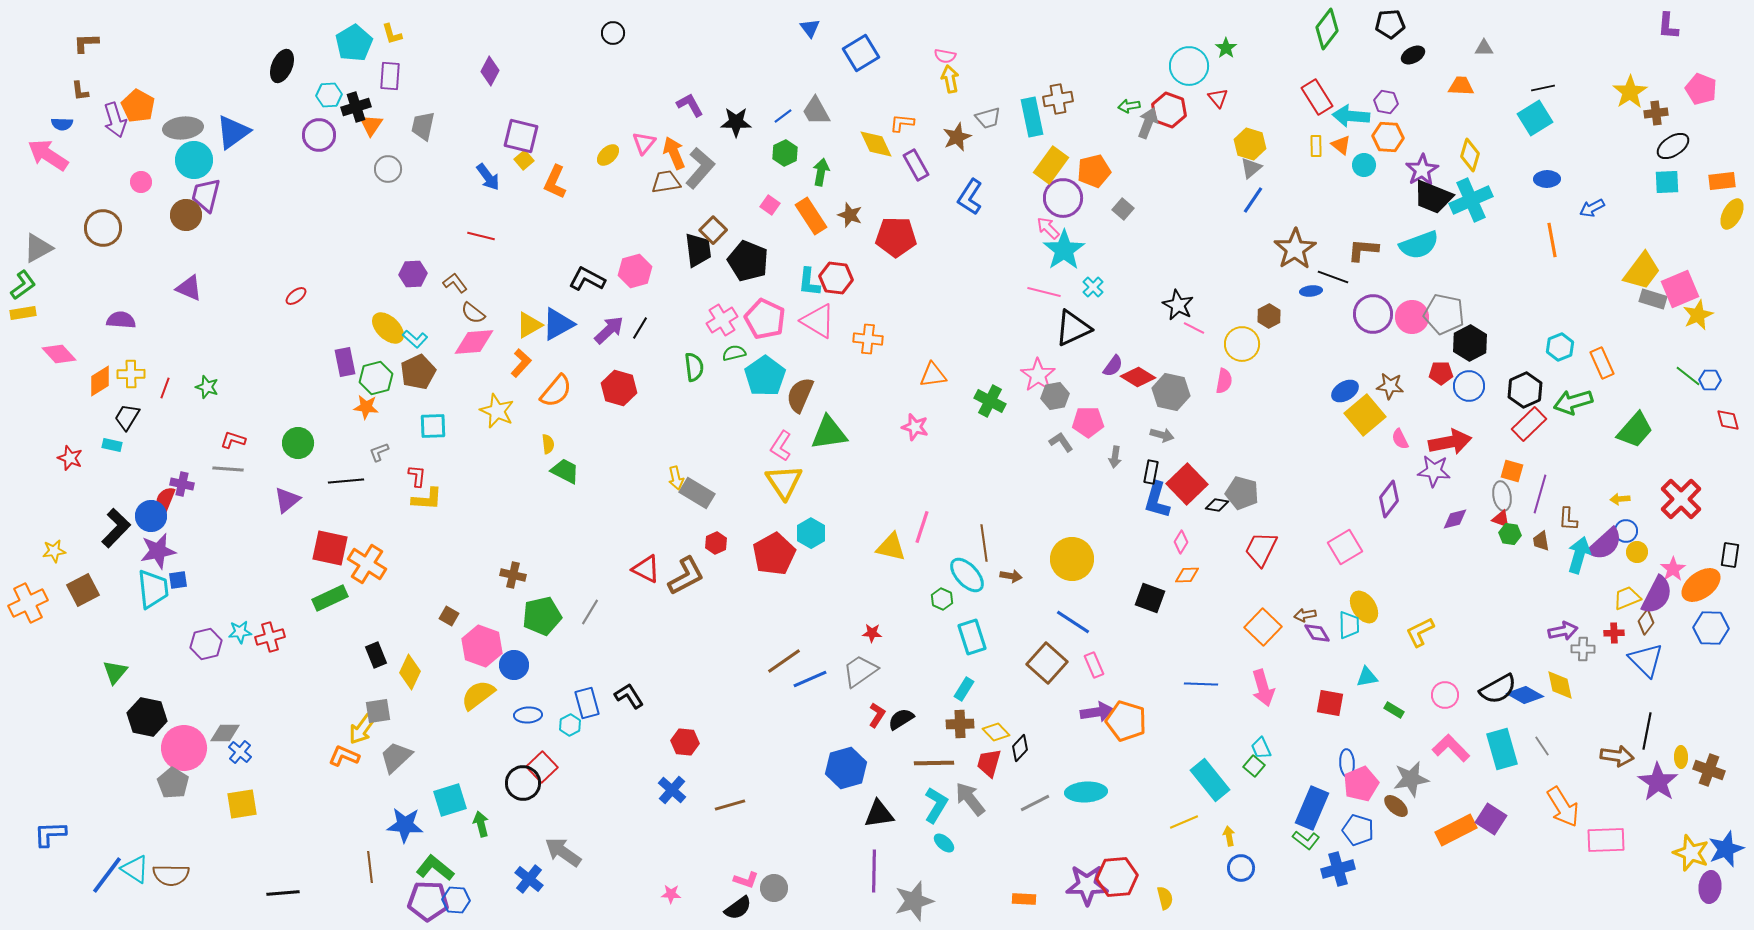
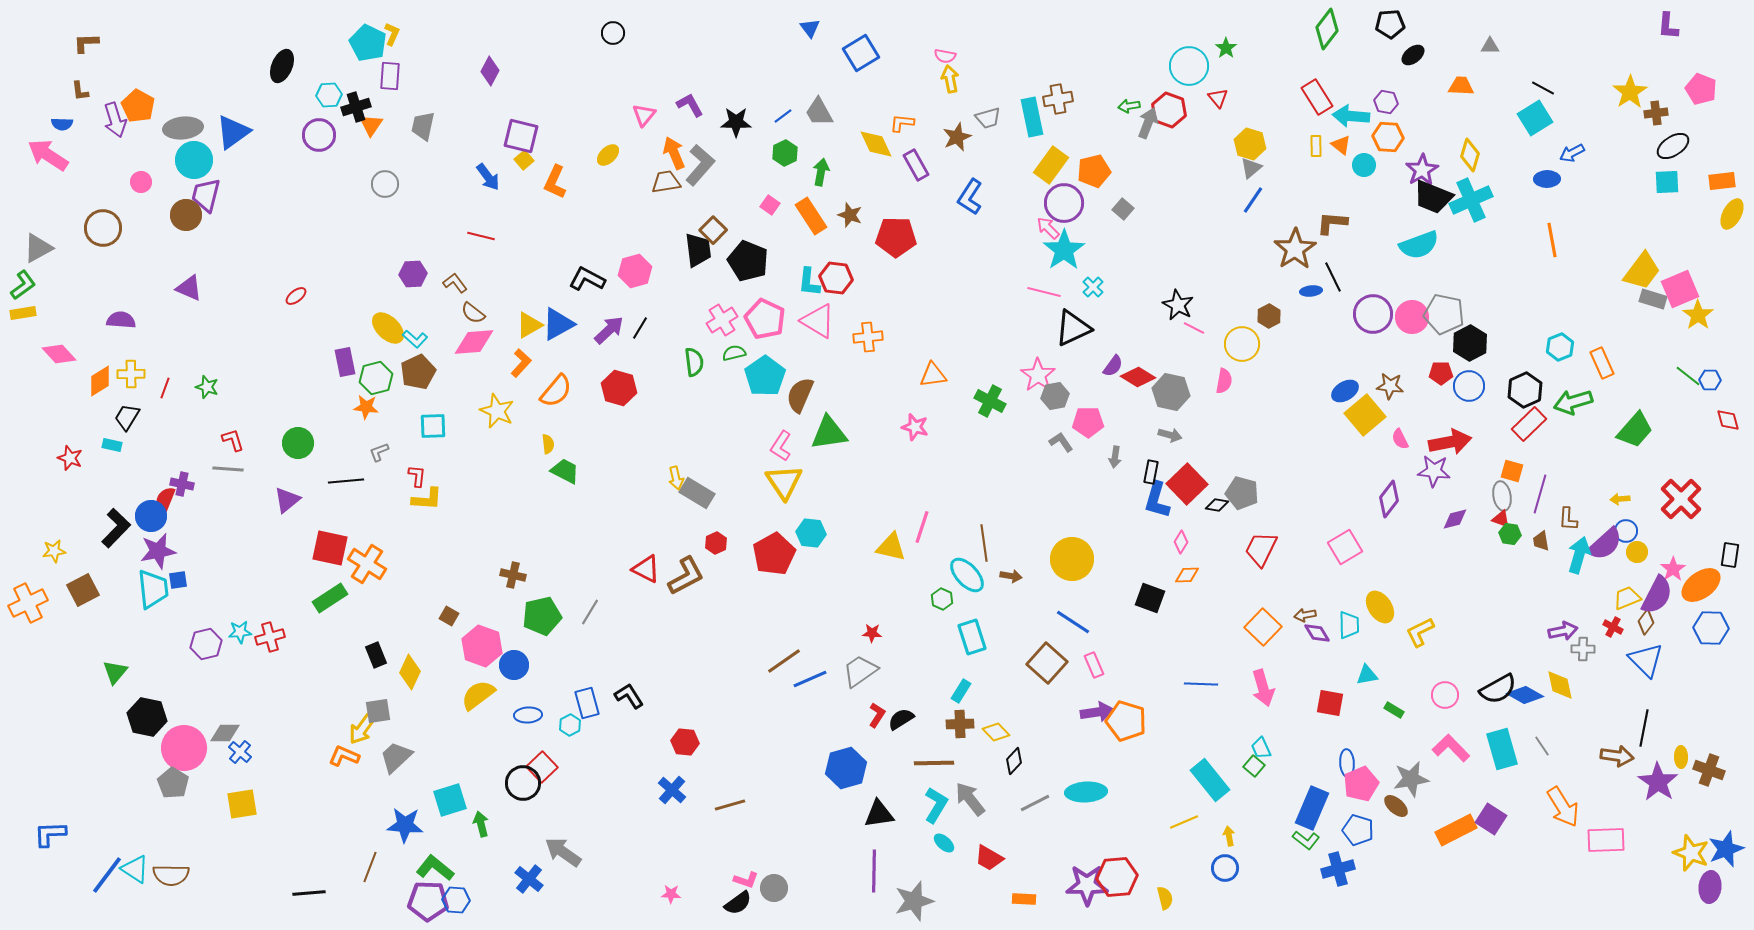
yellow L-shape at (392, 34): rotated 140 degrees counterclockwise
cyan pentagon at (354, 43): moved 14 px right; rotated 15 degrees counterclockwise
gray triangle at (1484, 48): moved 6 px right, 2 px up
black ellipse at (1413, 55): rotated 10 degrees counterclockwise
black line at (1543, 88): rotated 40 degrees clockwise
gray trapezoid at (816, 111): moved 3 px right, 1 px down
pink triangle at (644, 143): moved 28 px up
gray L-shape at (700, 168): moved 3 px up
gray circle at (388, 169): moved 3 px left, 15 px down
purple circle at (1063, 198): moved 1 px right, 5 px down
blue arrow at (1592, 208): moved 20 px left, 55 px up
brown L-shape at (1363, 250): moved 31 px left, 27 px up
black line at (1333, 277): rotated 44 degrees clockwise
yellow star at (1698, 315): rotated 12 degrees counterclockwise
orange cross at (868, 339): moved 2 px up; rotated 12 degrees counterclockwise
green semicircle at (694, 367): moved 5 px up
gray arrow at (1162, 435): moved 8 px right
red L-shape at (233, 440): rotated 55 degrees clockwise
cyan hexagon at (811, 533): rotated 24 degrees counterclockwise
green rectangle at (330, 598): rotated 8 degrees counterclockwise
yellow ellipse at (1364, 607): moved 16 px right
red cross at (1614, 633): moved 1 px left, 6 px up; rotated 30 degrees clockwise
cyan triangle at (1367, 677): moved 2 px up
cyan rectangle at (964, 689): moved 3 px left, 2 px down
black line at (1647, 731): moved 3 px left, 3 px up
black diamond at (1020, 748): moved 6 px left, 13 px down
red trapezoid at (989, 763): moved 95 px down; rotated 76 degrees counterclockwise
brown line at (370, 867): rotated 28 degrees clockwise
blue circle at (1241, 868): moved 16 px left
black line at (283, 893): moved 26 px right
black semicircle at (738, 908): moved 5 px up
